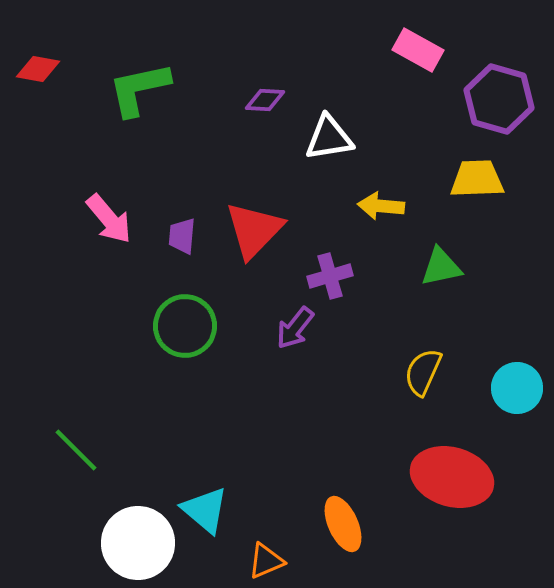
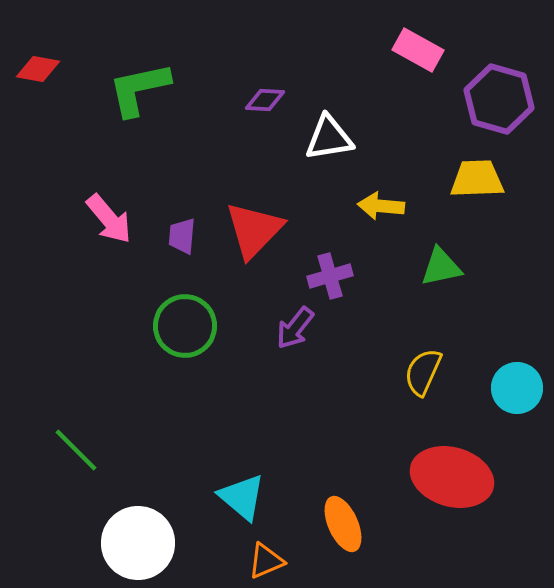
cyan triangle: moved 37 px right, 13 px up
